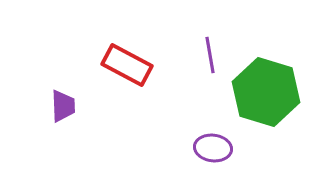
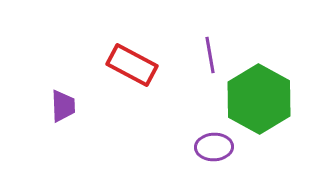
red rectangle: moved 5 px right
green hexagon: moved 7 px left, 7 px down; rotated 12 degrees clockwise
purple ellipse: moved 1 px right, 1 px up; rotated 9 degrees counterclockwise
